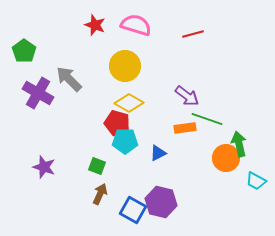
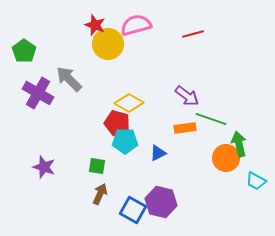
pink semicircle: rotated 32 degrees counterclockwise
yellow circle: moved 17 px left, 22 px up
green line: moved 4 px right
green square: rotated 12 degrees counterclockwise
